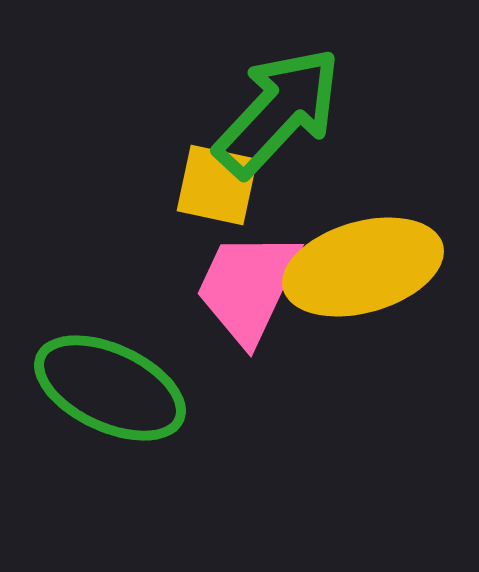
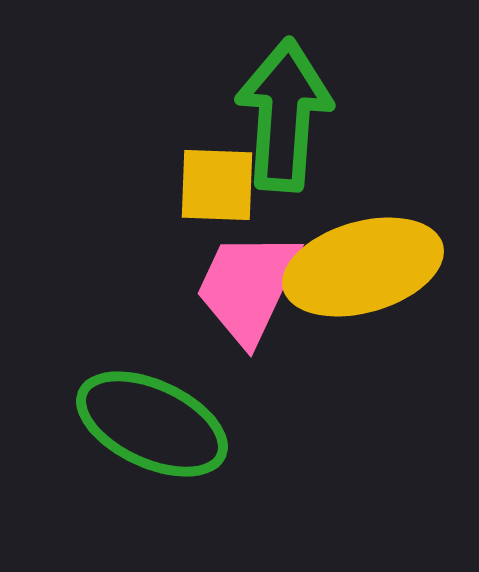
green arrow: moved 6 px right, 3 px down; rotated 39 degrees counterclockwise
yellow square: rotated 10 degrees counterclockwise
green ellipse: moved 42 px right, 36 px down
